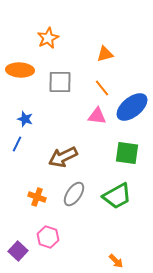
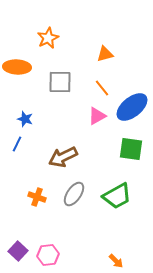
orange ellipse: moved 3 px left, 3 px up
pink triangle: rotated 36 degrees counterclockwise
green square: moved 4 px right, 4 px up
pink hexagon: moved 18 px down; rotated 25 degrees counterclockwise
